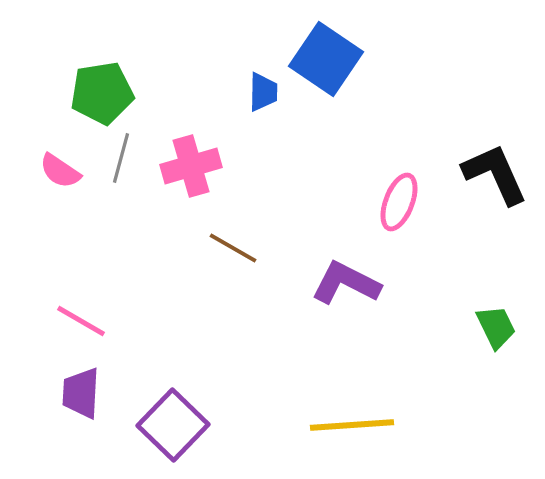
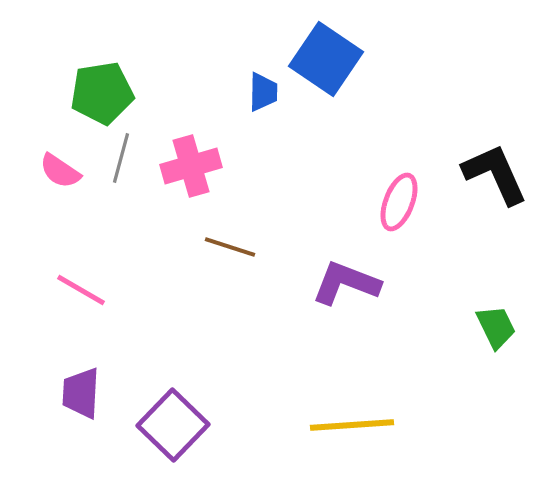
brown line: moved 3 px left, 1 px up; rotated 12 degrees counterclockwise
purple L-shape: rotated 6 degrees counterclockwise
pink line: moved 31 px up
